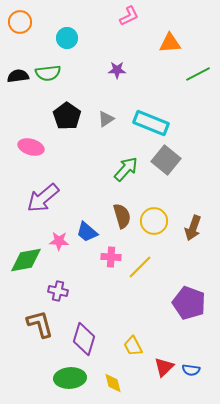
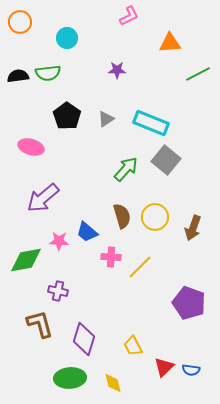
yellow circle: moved 1 px right, 4 px up
